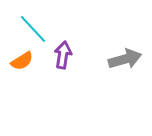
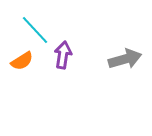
cyan line: moved 2 px right, 1 px down
